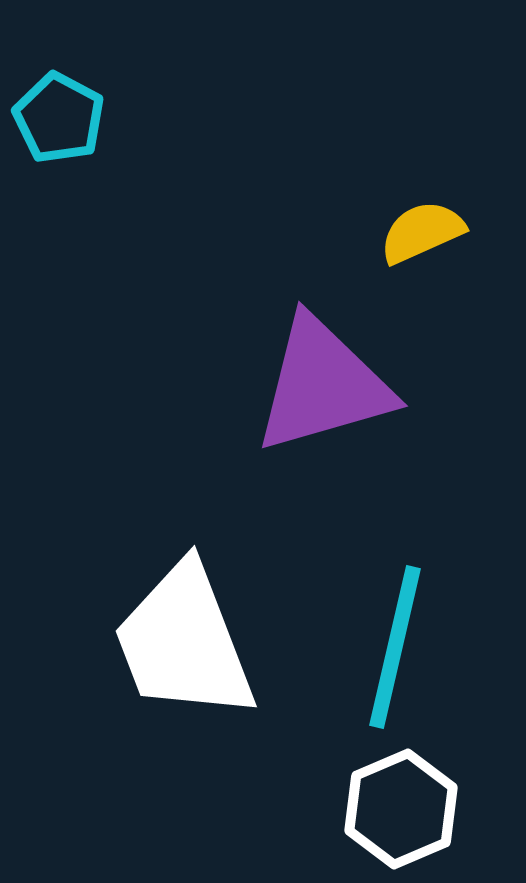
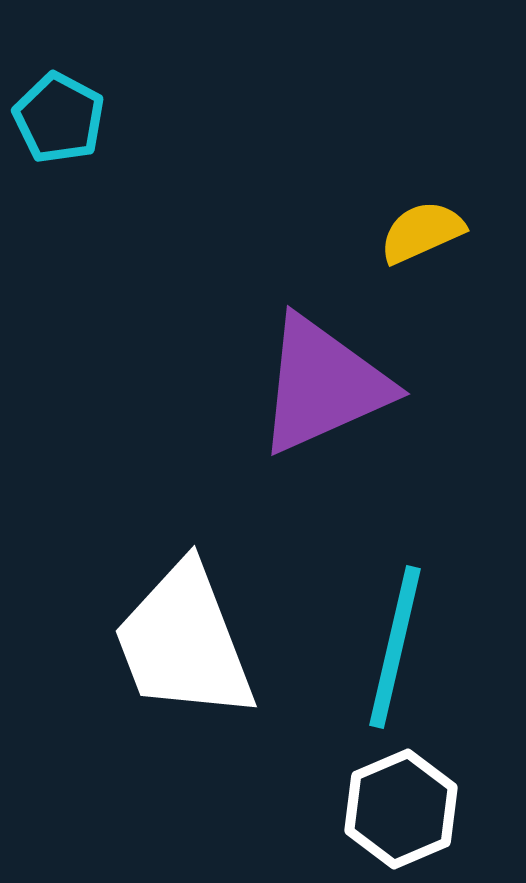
purple triangle: rotated 8 degrees counterclockwise
